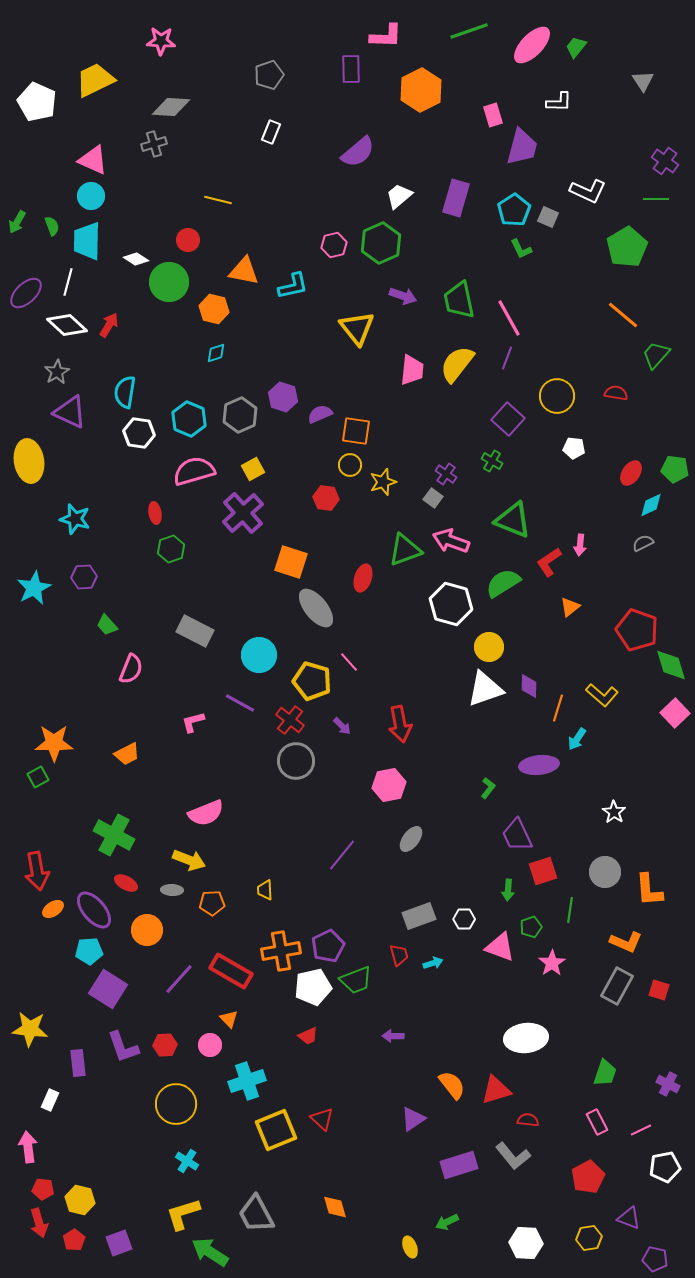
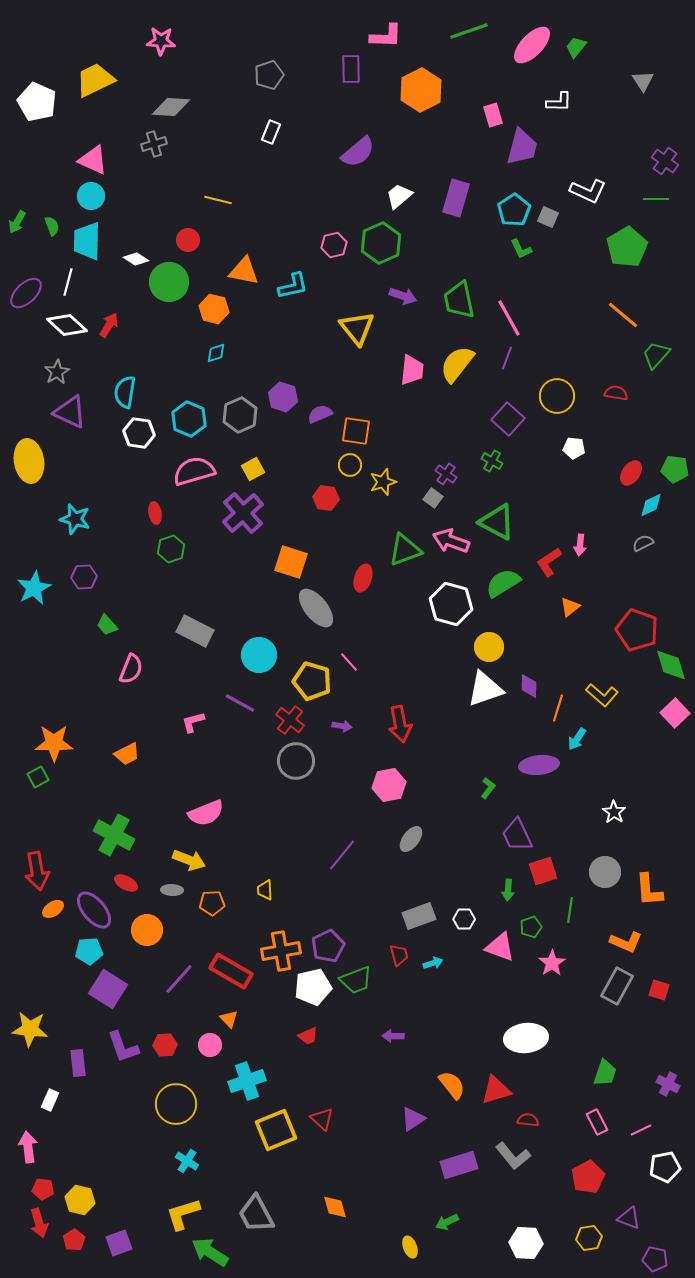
green triangle at (513, 520): moved 16 px left, 2 px down; rotated 6 degrees clockwise
purple arrow at (342, 726): rotated 36 degrees counterclockwise
